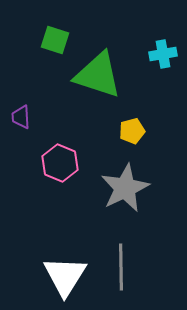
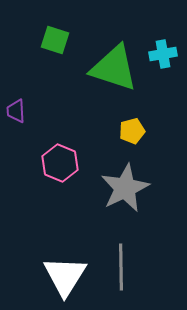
green triangle: moved 16 px right, 7 px up
purple trapezoid: moved 5 px left, 6 px up
